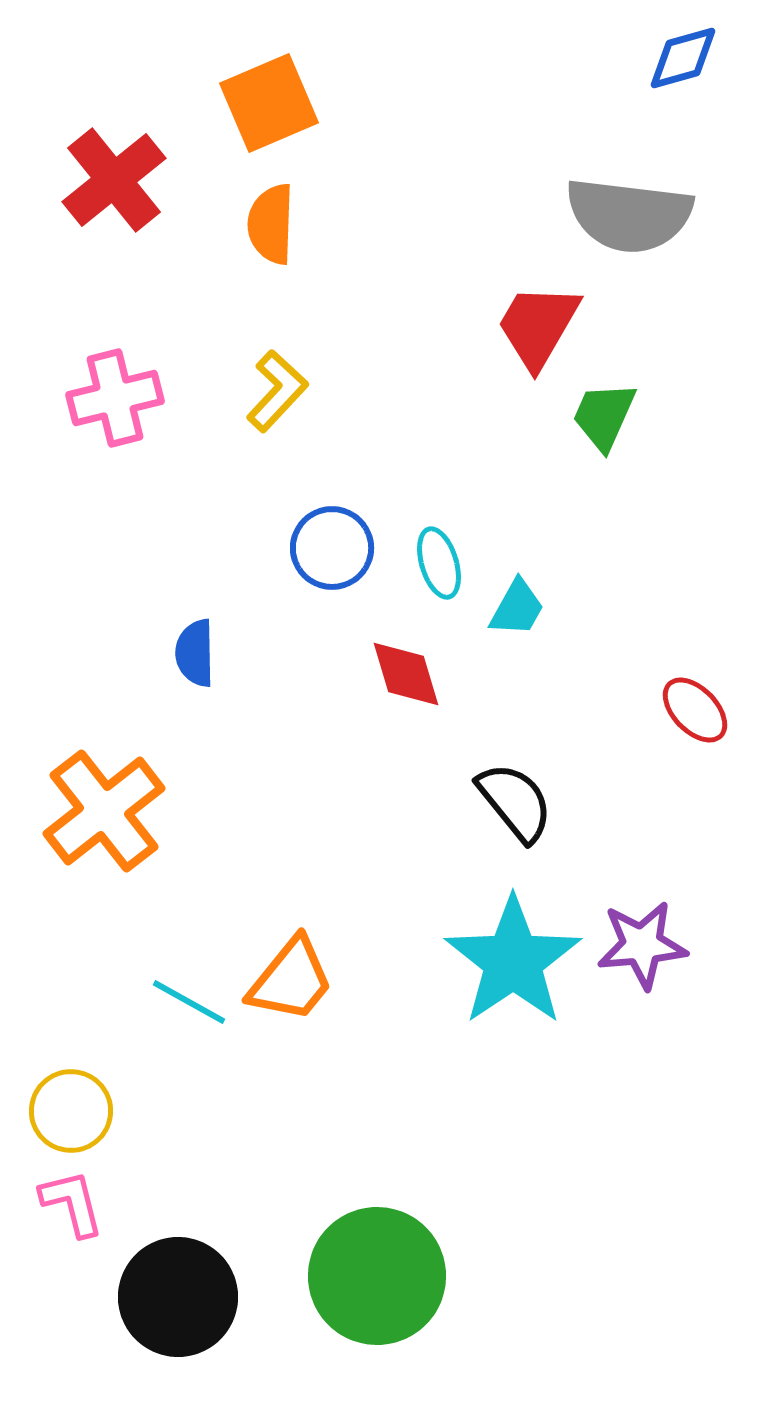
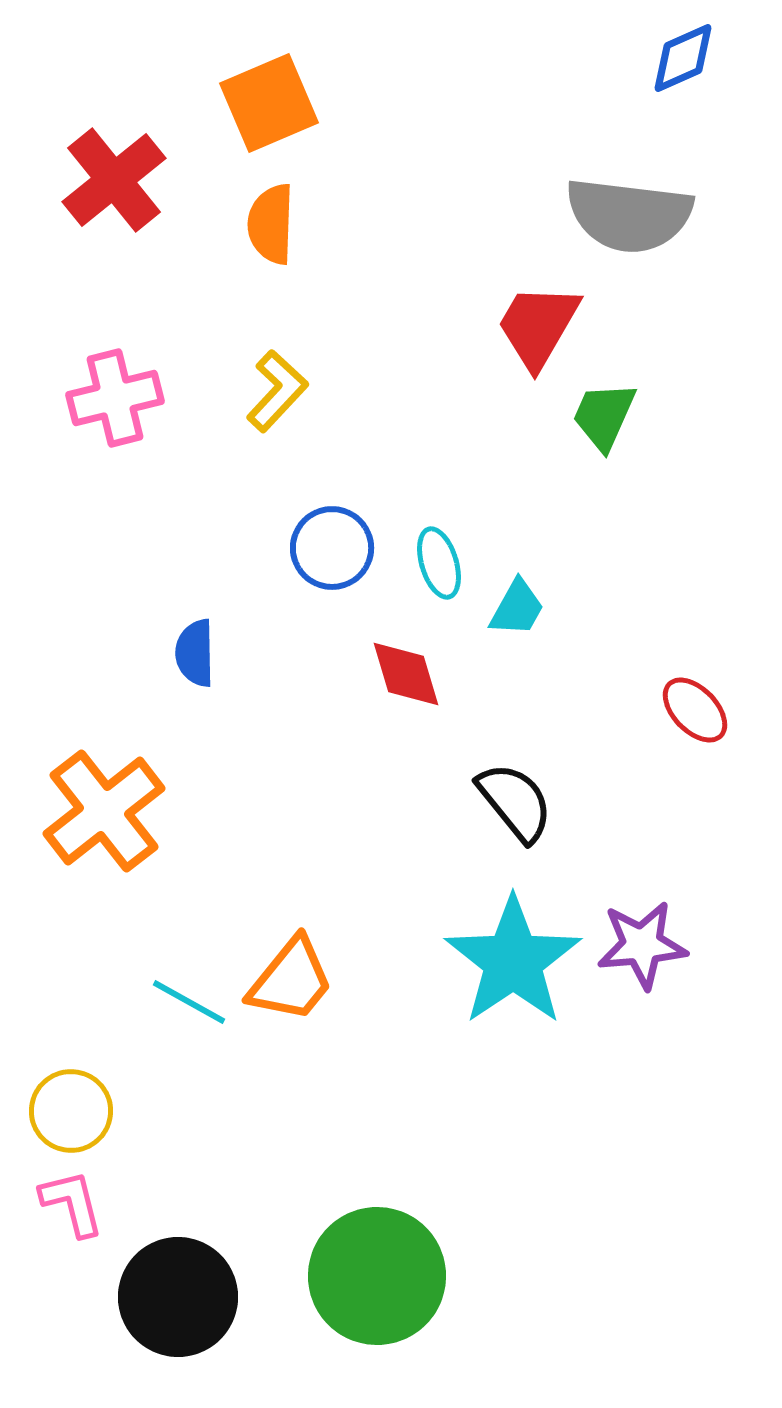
blue diamond: rotated 8 degrees counterclockwise
